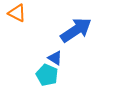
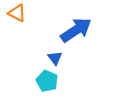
blue triangle: rotated 21 degrees clockwise
cyan pentagon: moved 6 px down
